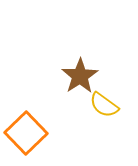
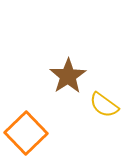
brown star: moved 12 px left
